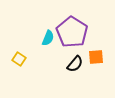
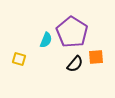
cyan semicircle: moved 2 px left, 2 px down
yellow square: rotated 16 degrees counterclockwise
